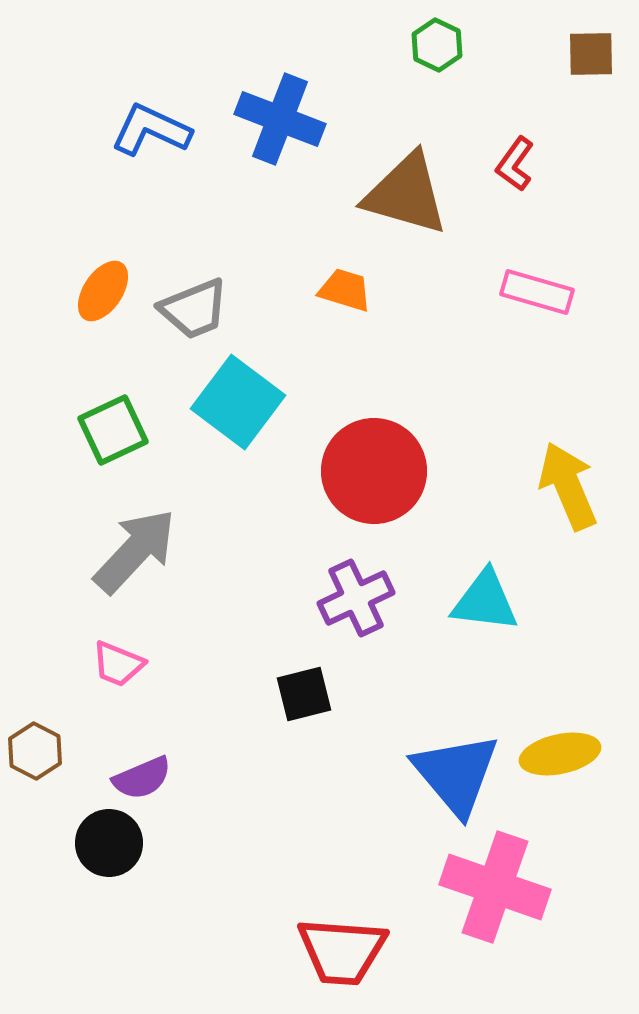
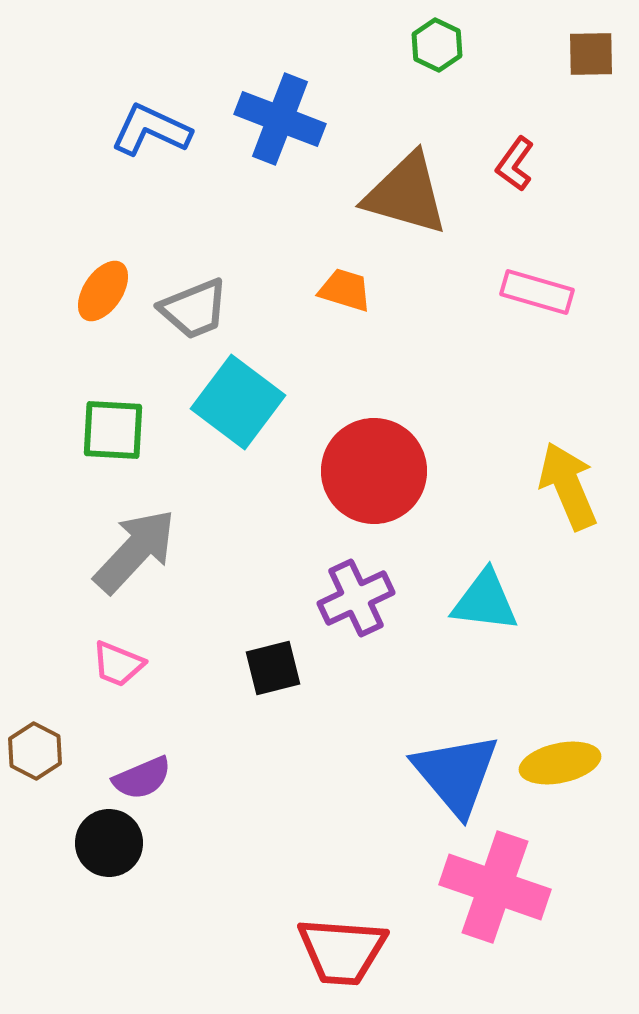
green square: rotated 28 degrees clockwise
black square: moved 31 px left, 26 px up
yellow ellipse: moved 9 px down
